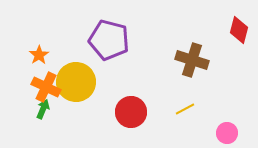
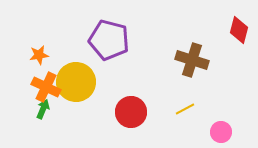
orange star: rotated 24 degrees clockwise
pink circle: moved 6 px left, 1 px up
